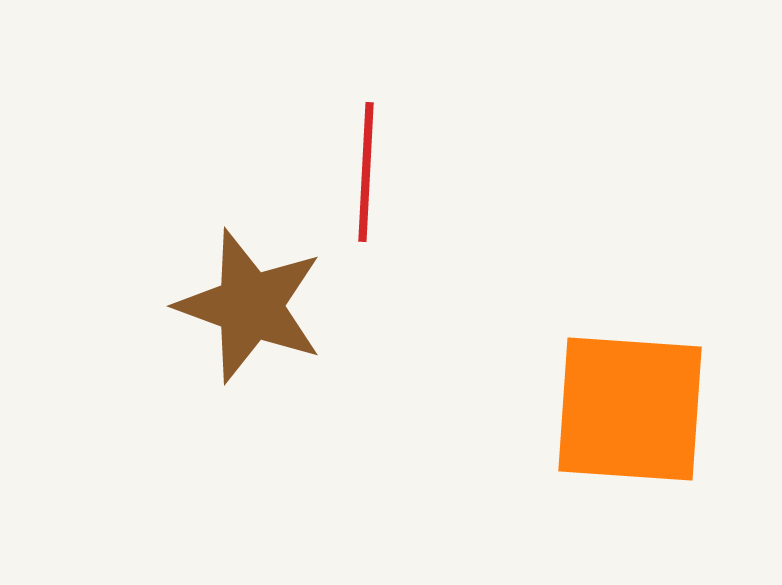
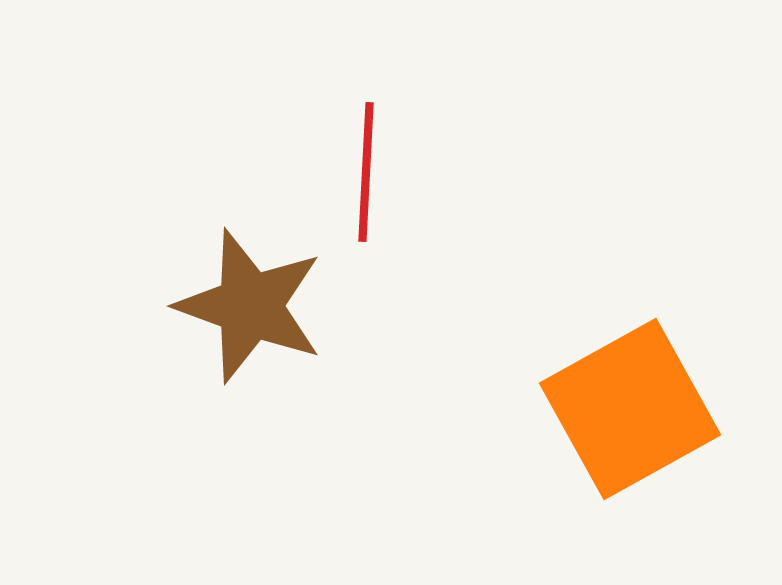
orange square: rotated 33 degrees counterclockwise
